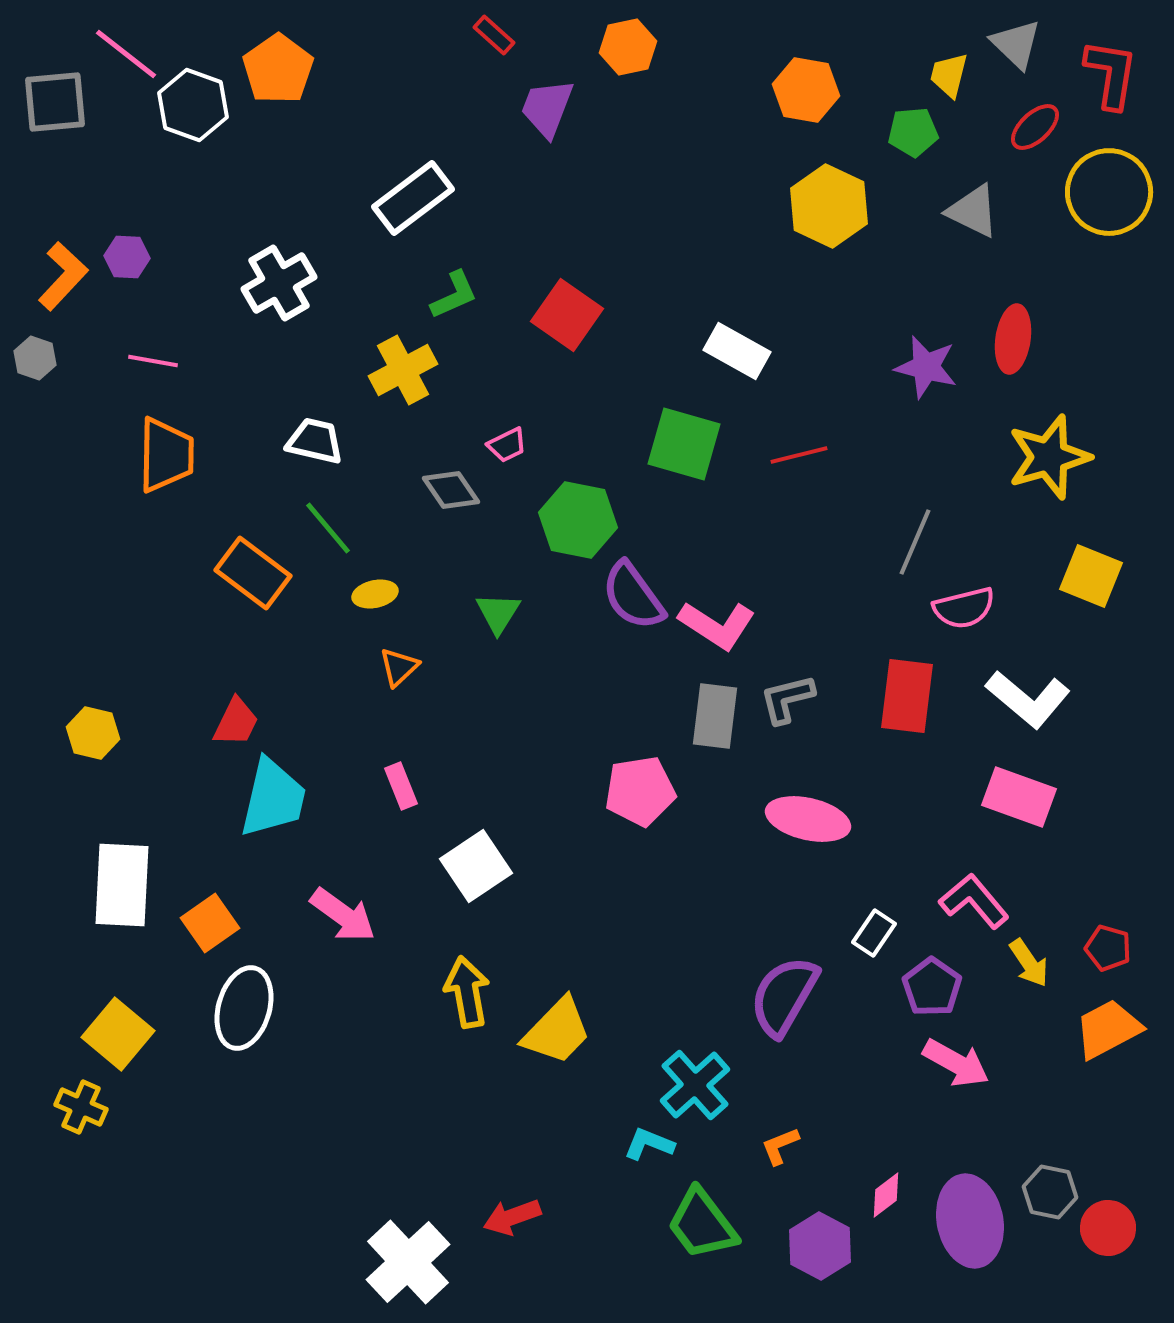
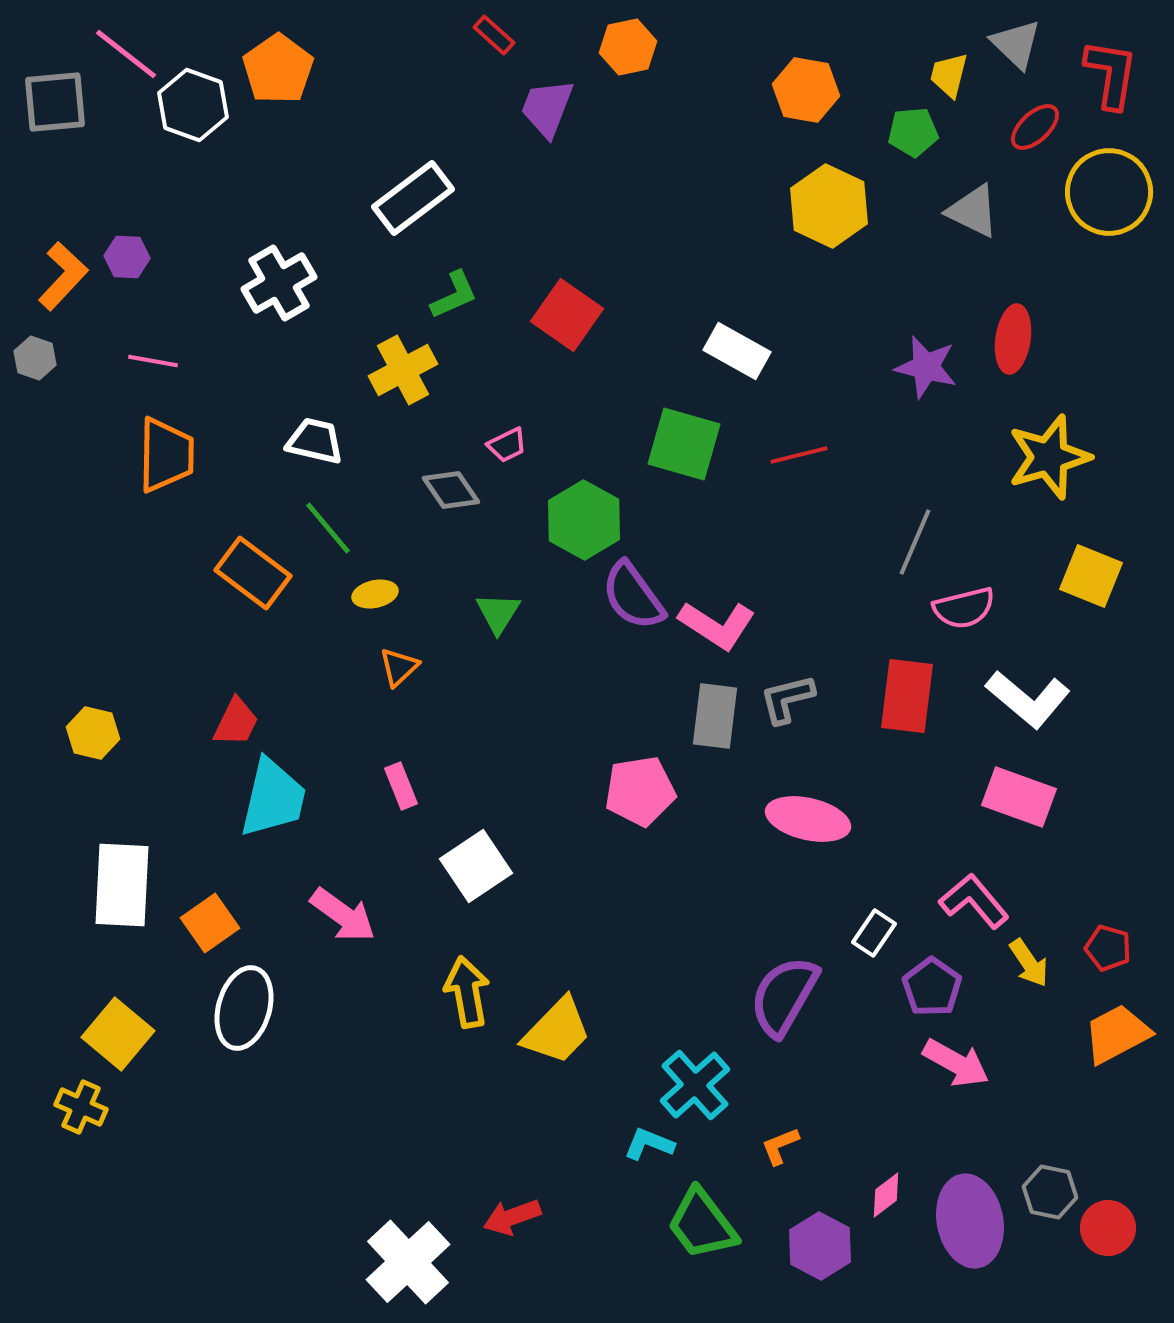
green hexagon at (578, 520): moved 6 px right; rotated 18 degrees clockwise
orange trapezoid at (1108, 1029): moved 9 px right, 5 px down
